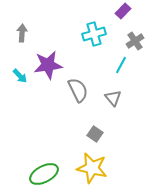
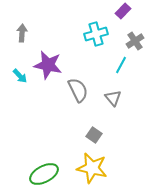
cyan cross: moved 2 px right
purple star: rotated 20 degrees clockwise
gray square: moved 1 px left, 1 px down
